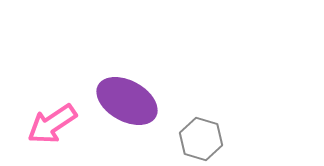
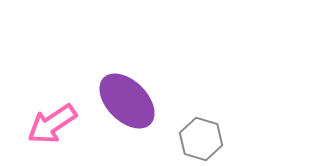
purple ellipse: rotated 16 degrees clockwise
